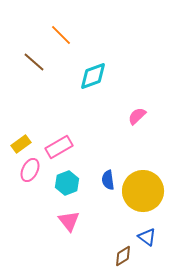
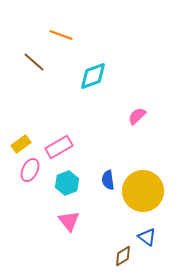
orange line: rotated 25 degrees counterclockwise
